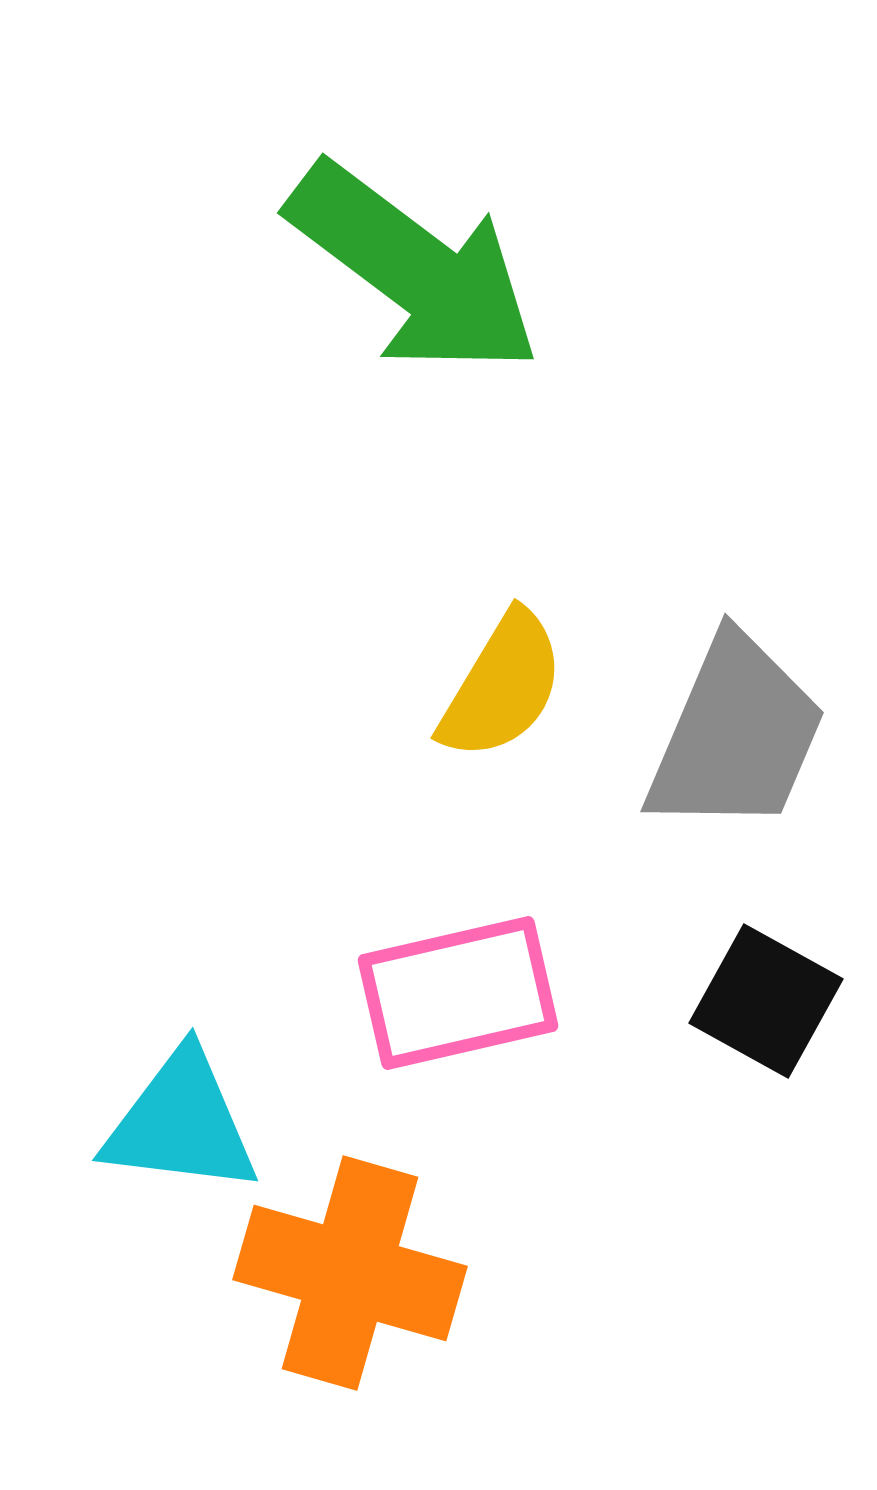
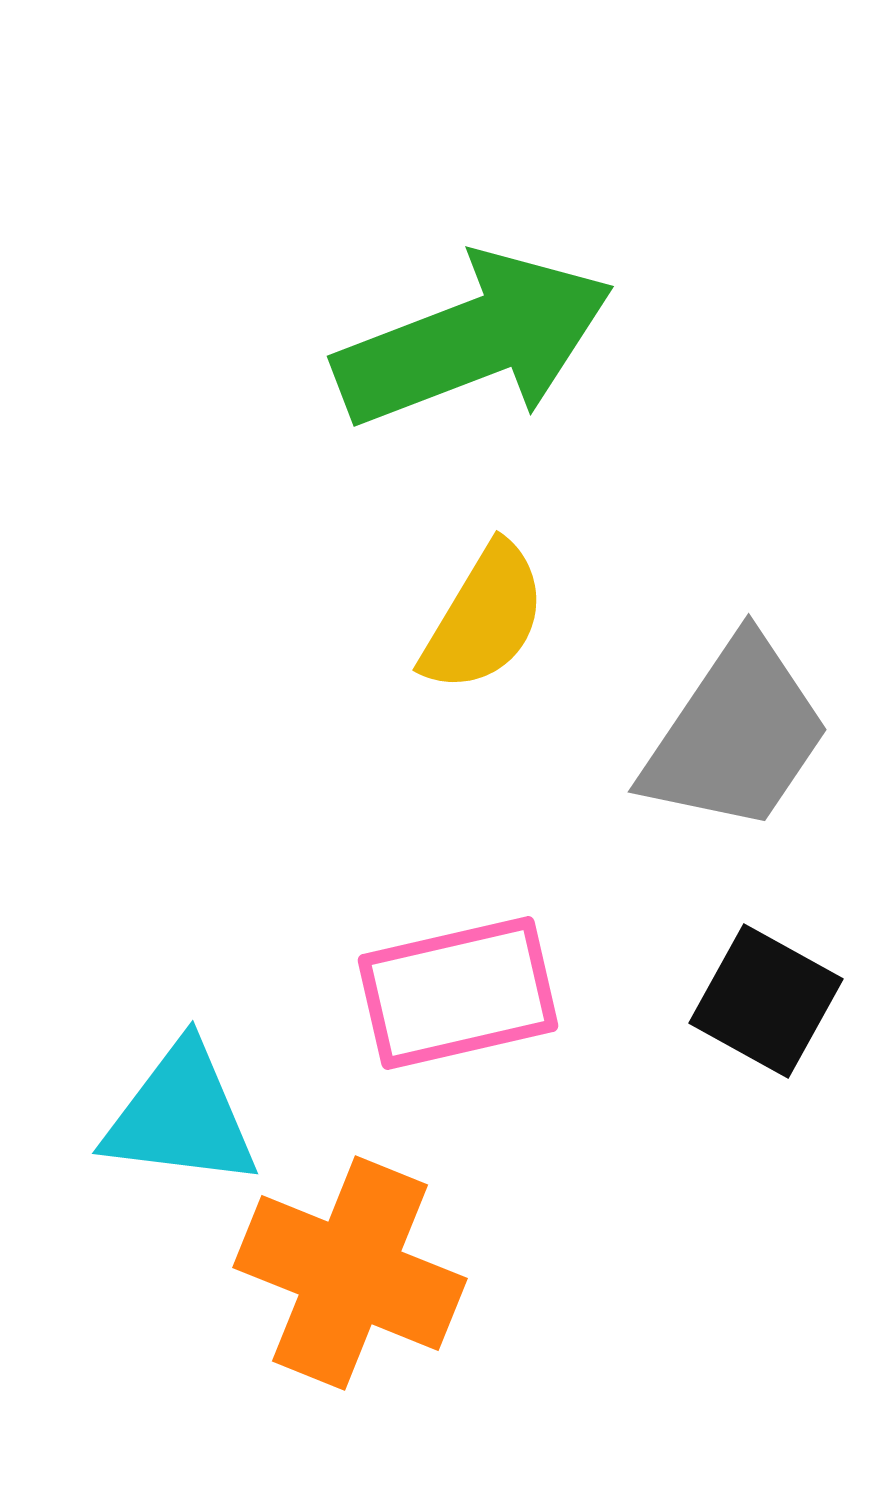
green arrow: moved 60 px right, 71 px down; rotated 58 degrees counterclockwise
yellow semicircle: moved 18 px left, 68 px up
gray trapezoid: rotated 11 degrees clockwise
cyan triangle: moved 7 px up
orange cross: rotated 6 degrees clockwise
